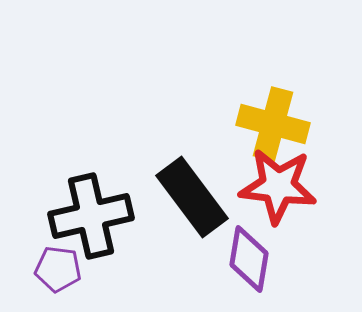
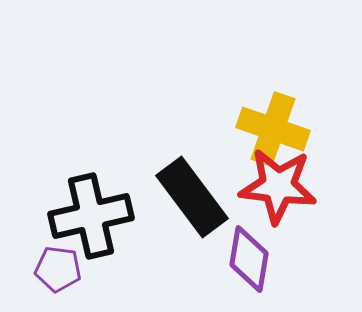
yellow cross: moved 5 px down; rotated 4 degrees clockwise
